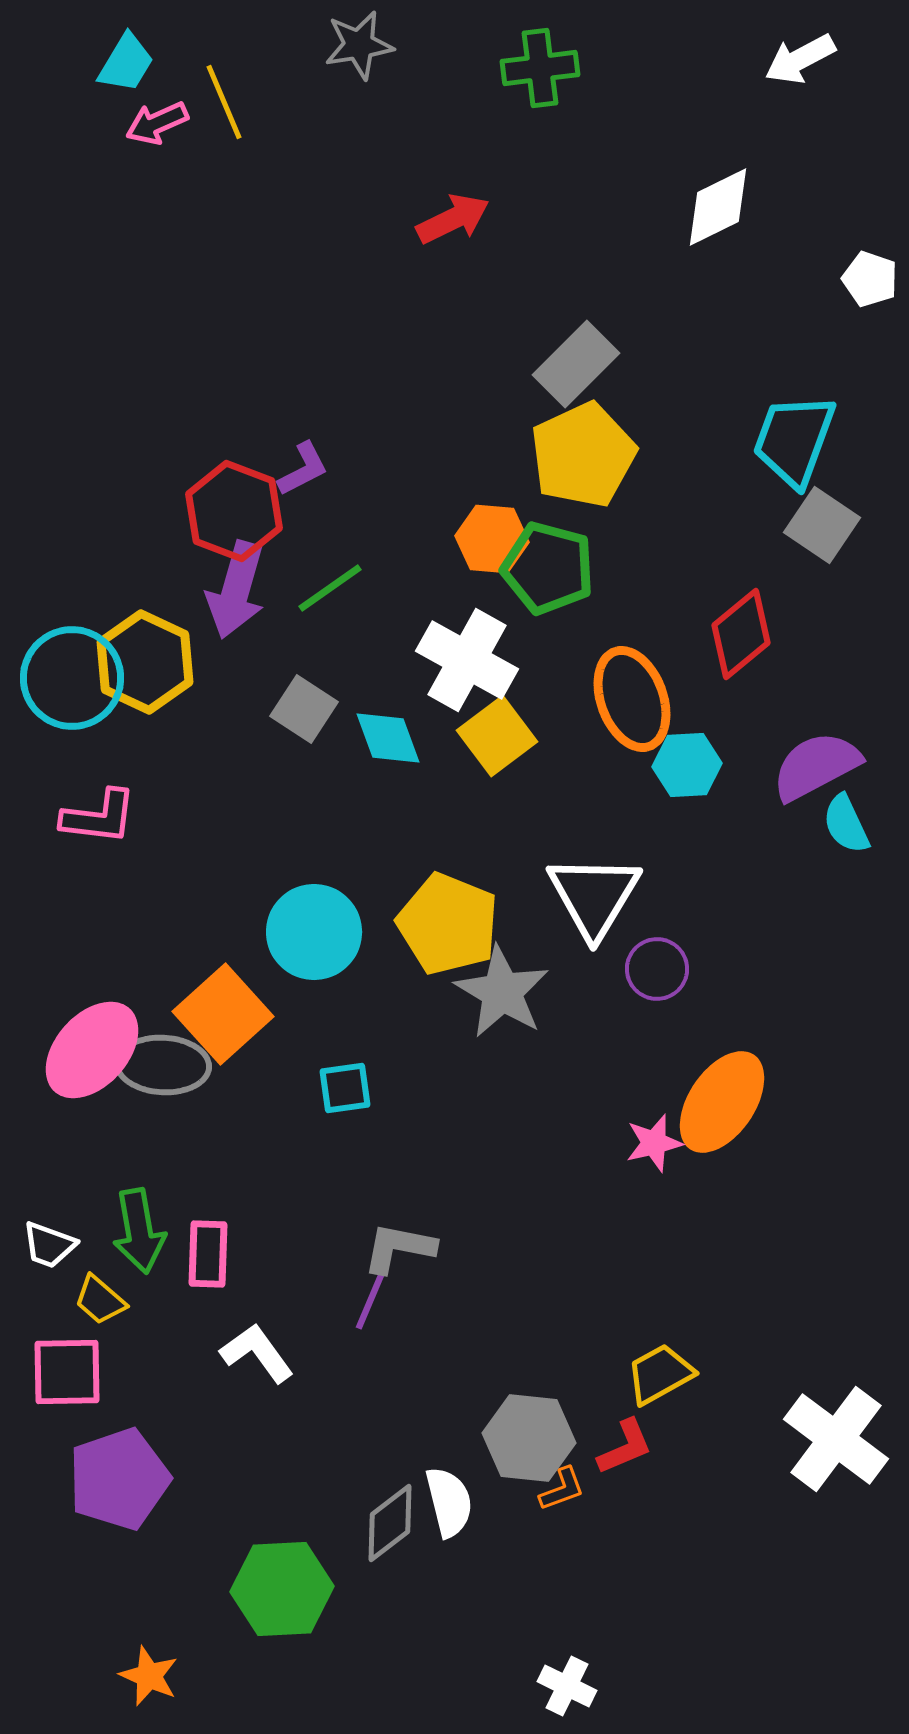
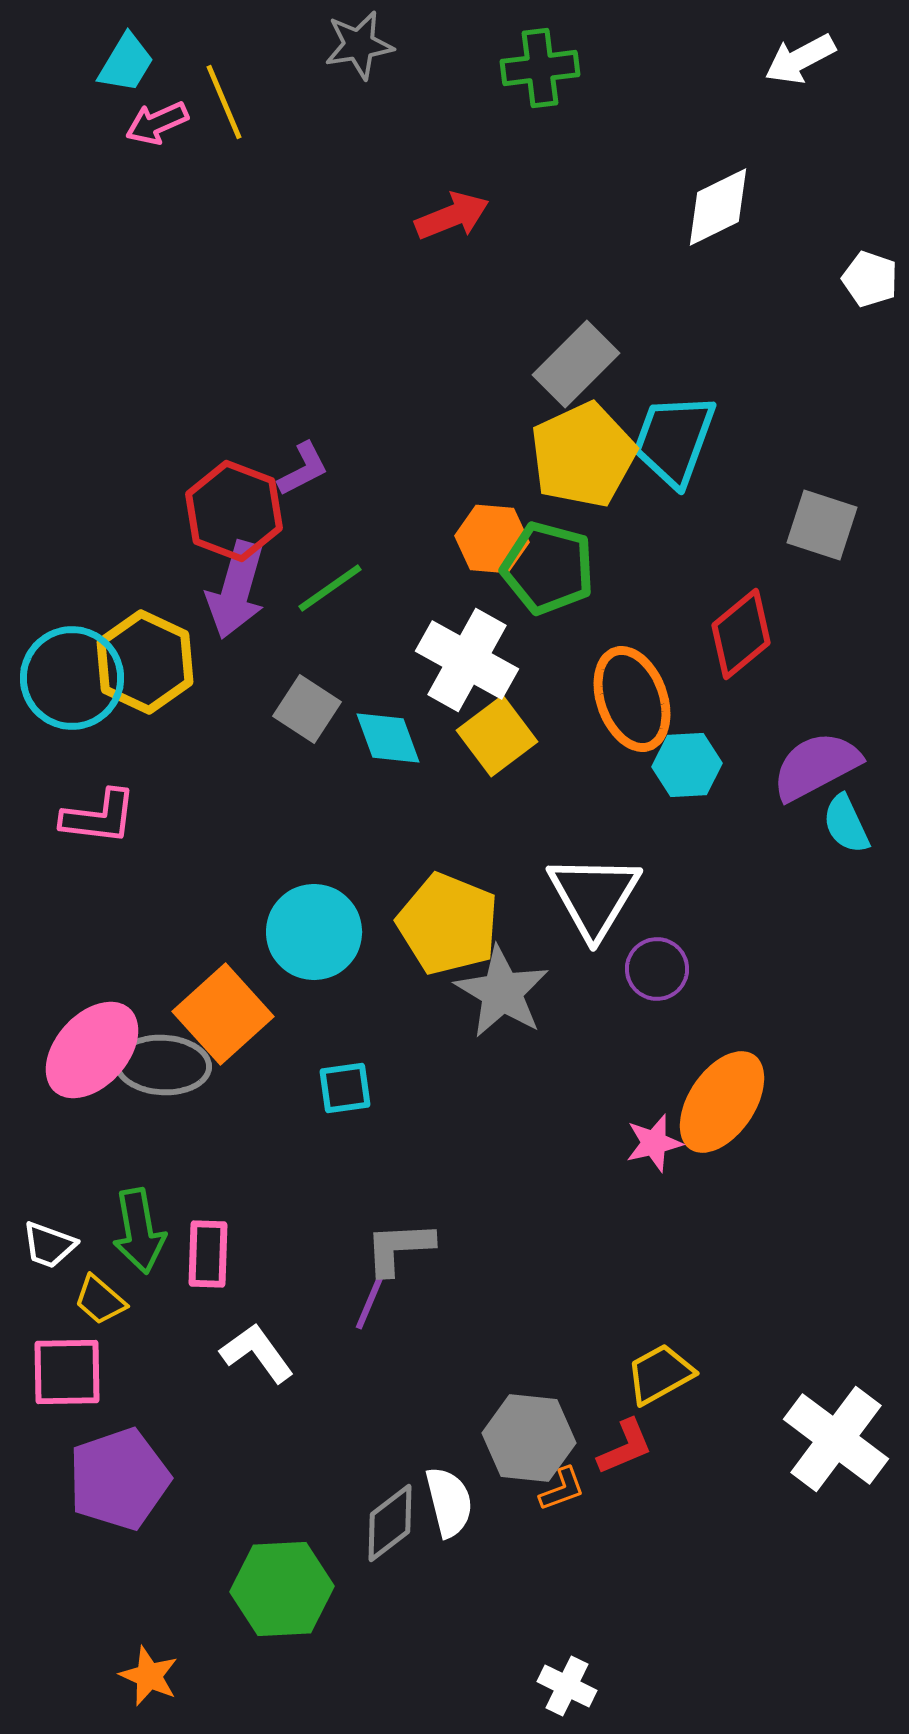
red arrow at (453, 219): moved 1 px left, 3 px up; rotated 4 degrees clockwise
cyan trapezoid at (794, 440): moved 120 px left
gray square at (822, 525): rotated 16 degrees counterclockwise
gray square at (304, 709): moved 3 px right
gray L-shape at (399, 1248): rotated 14 degrees counterclockwise
